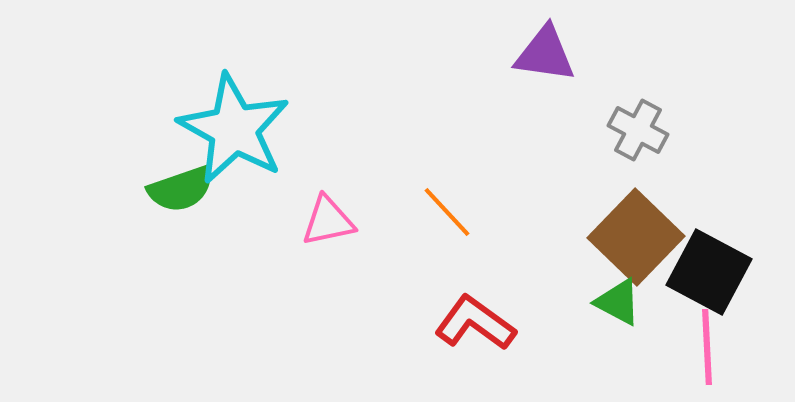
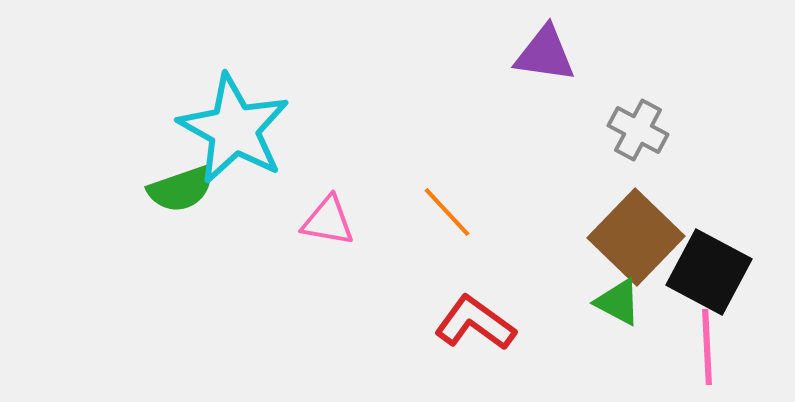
pink triangle: rotated 22 degrees clockwise
